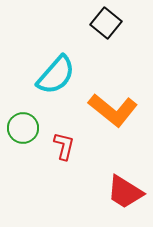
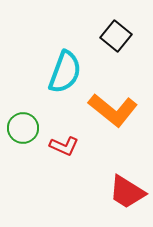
black square: moved 10 px right, 13 px down
cyan semicircle: moved 9 px right, 3 px up; rotated 21 degrees counterclockwise
red L-shape: rotated 100 degrees clockwise
red trapezoid: moved 2 px right
